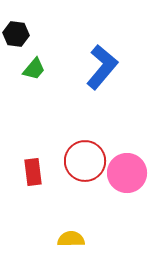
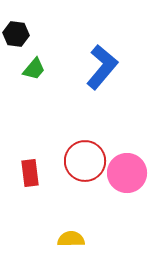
red rectangle: moved 3 px left, 1 px down
